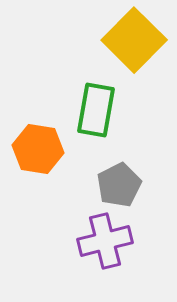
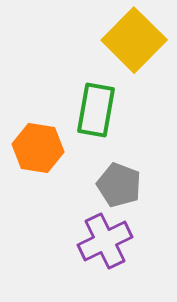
orange hexagon: moved 1 px up
gray pentagon: rotated 24 degrees counterclockwise
purple cross: rotated 12 degrees counterclockwise
